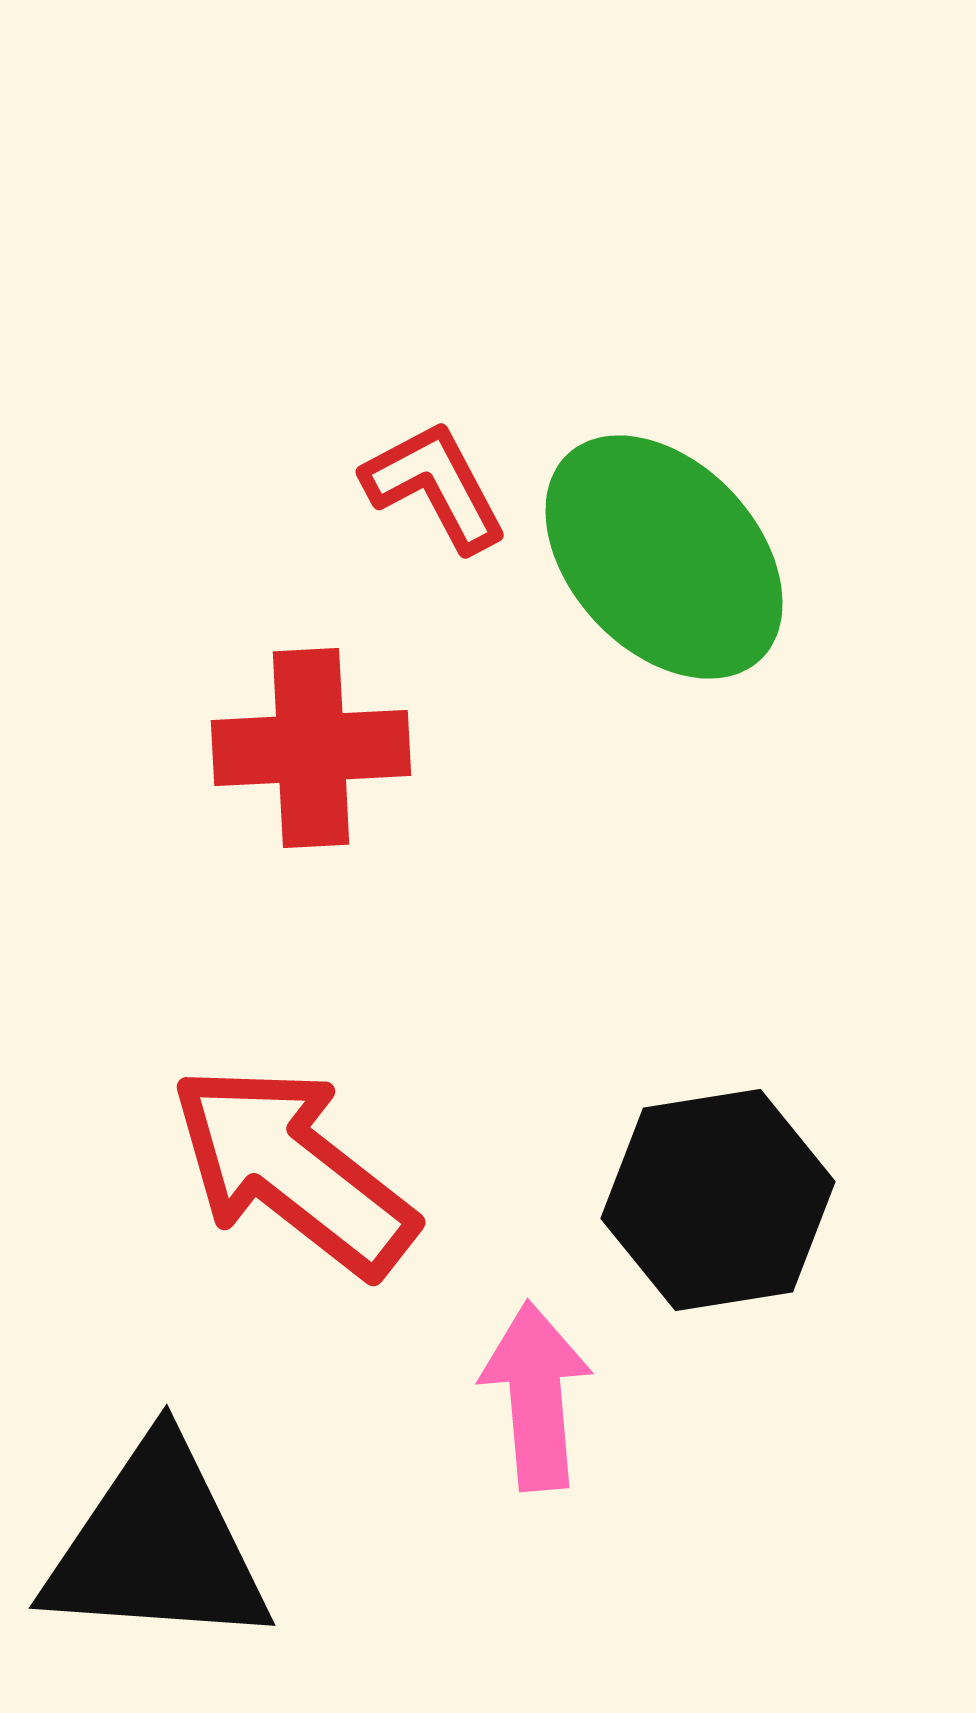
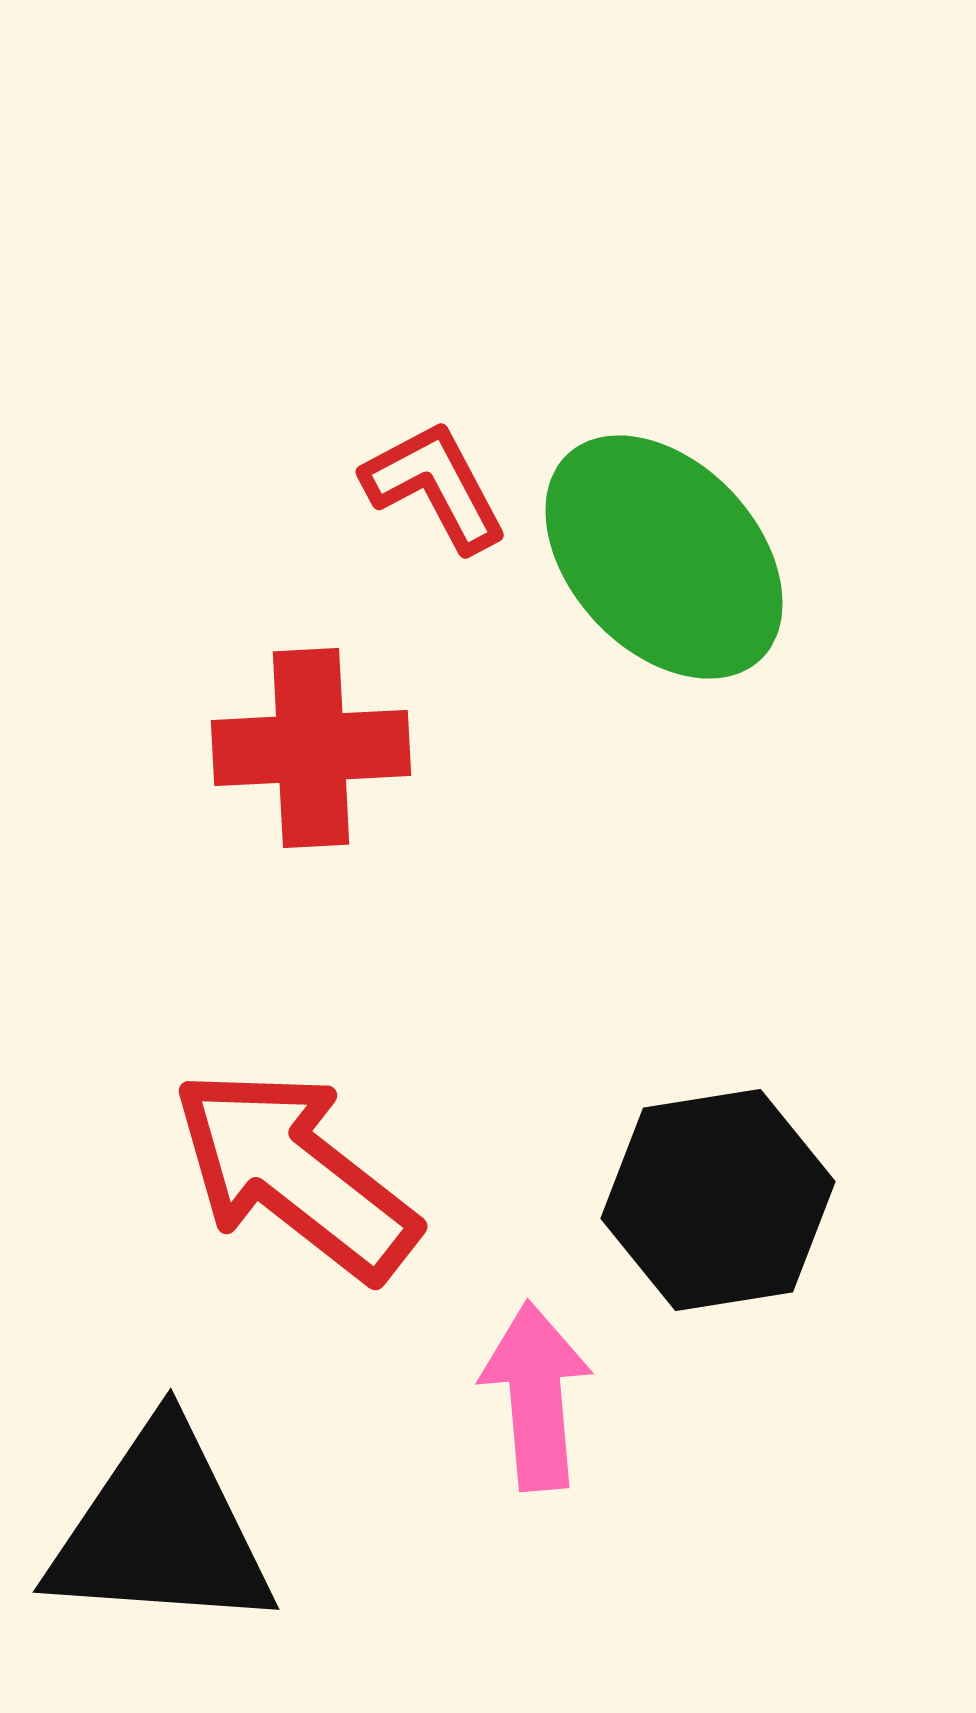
red arrow: moved 2 px right, 4 px down
black triangle: moved 4 px right, 16 px up
